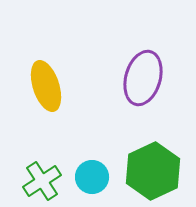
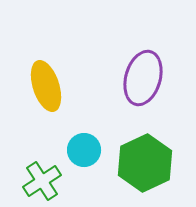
green hexagon: moved 8 px left, 8 px up
cyan circle: moved 8 px left, 27 px up
